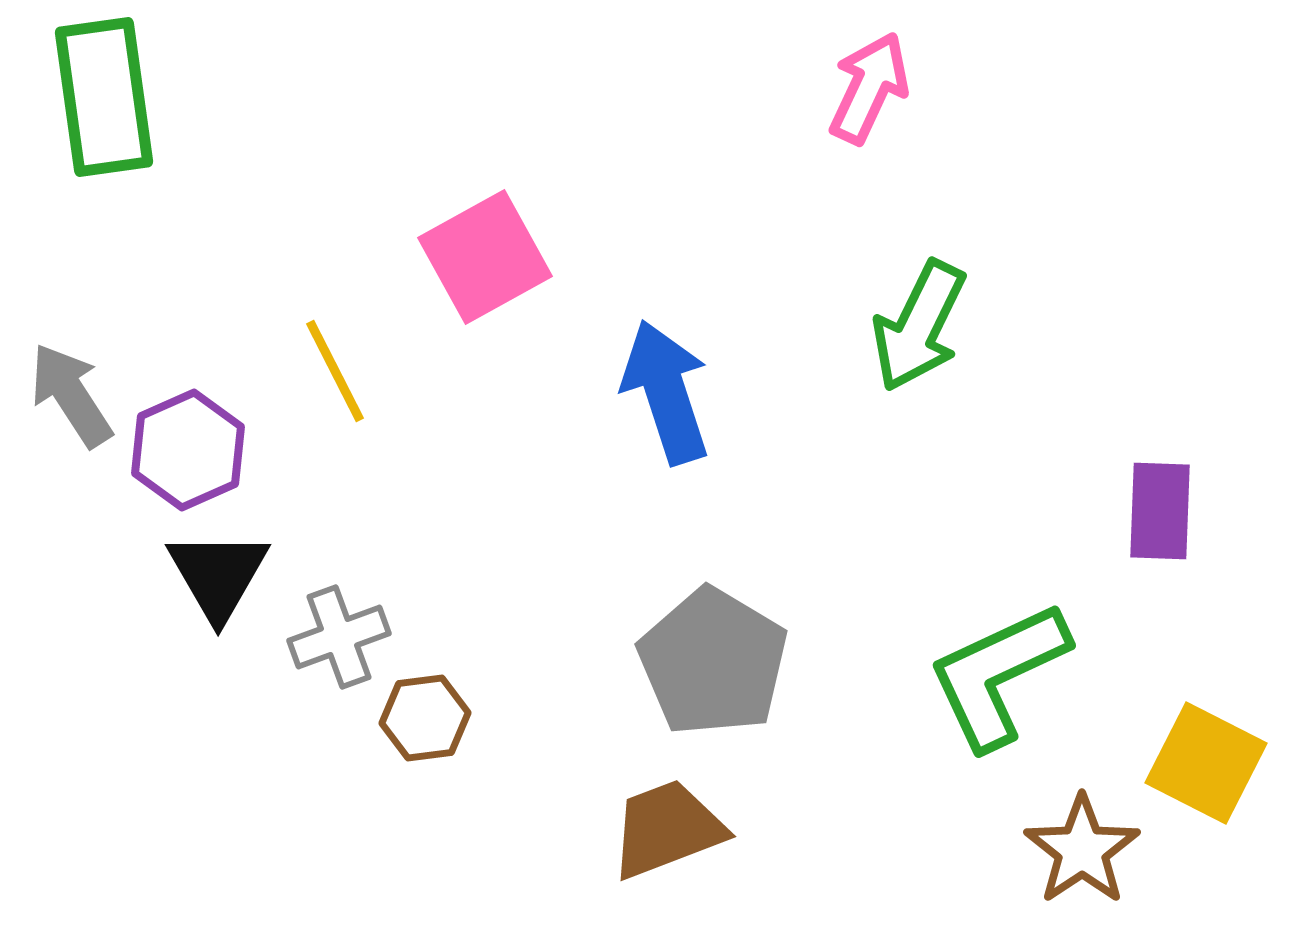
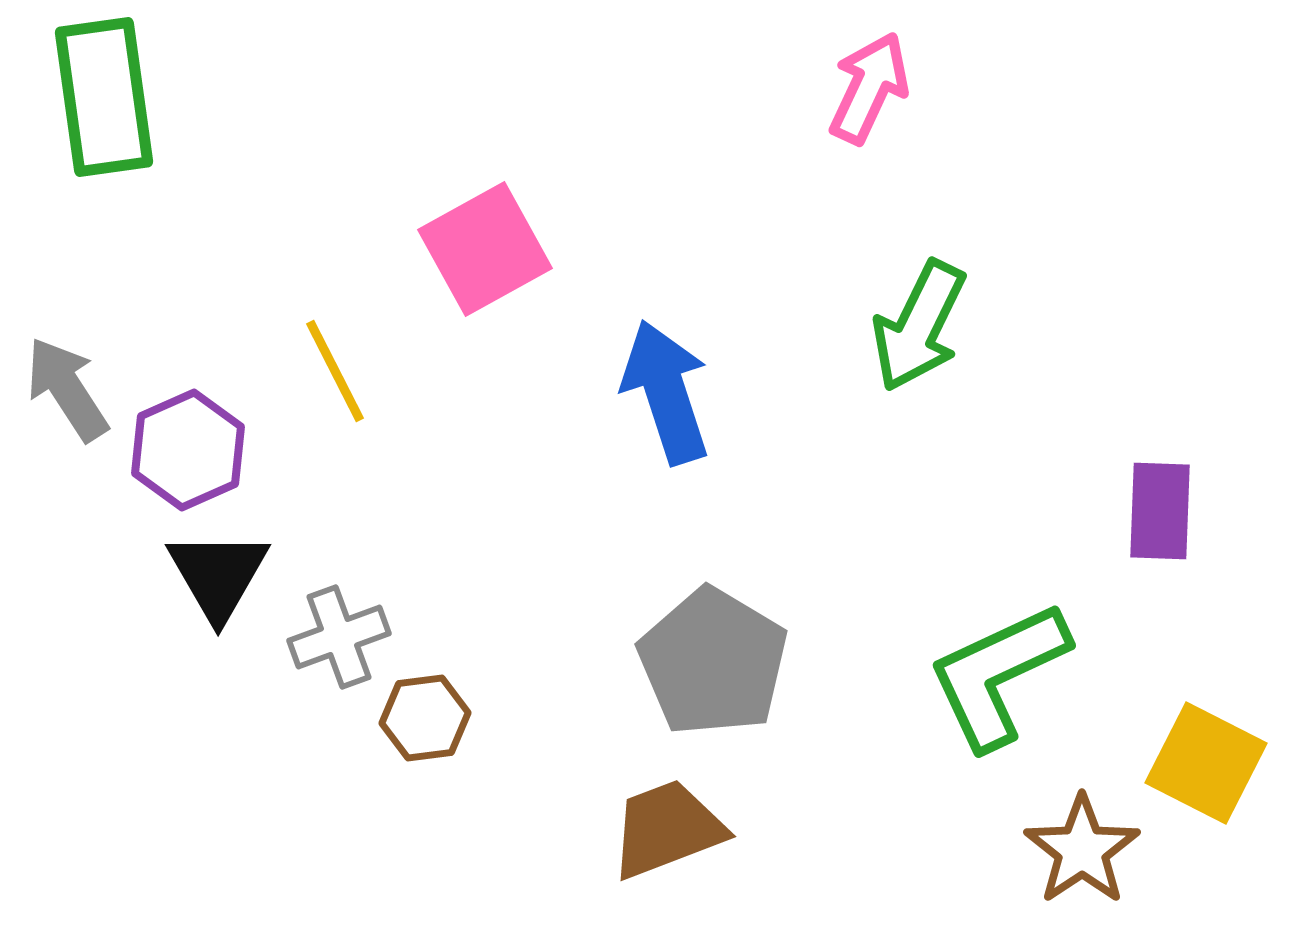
pink square: moved 8 px up
gray arrow: moved 4 px left, 6 px up
